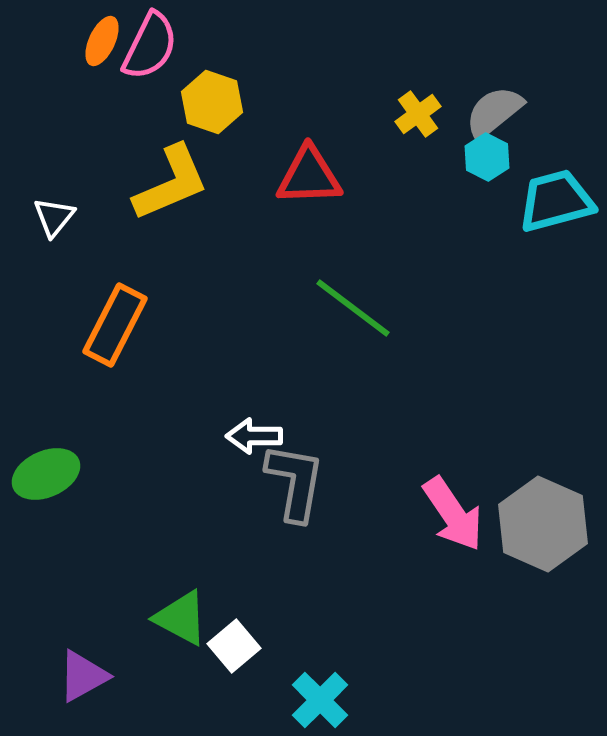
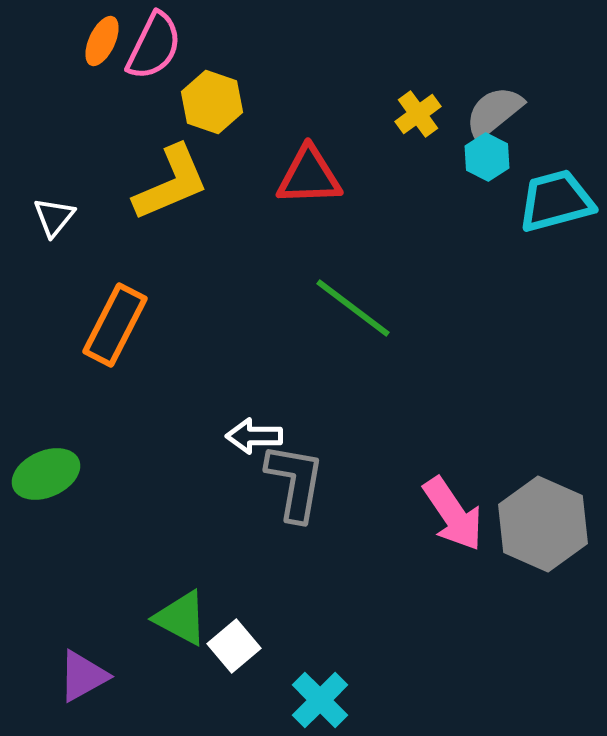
pink semicircle: moved 4 px right
